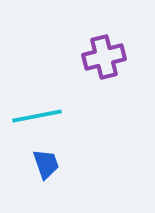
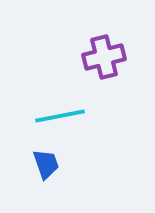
cyan line: moved 23 px right
